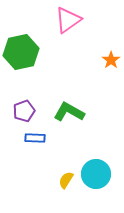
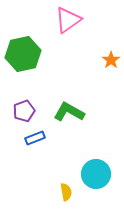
green hexagon: moved 2 px right, 2 px down
blue rectangle: rotated 24 degrees counterclockwise
yellow semicircle: moved 12 px down; rotated 138 degrees clockwise
